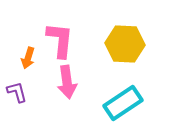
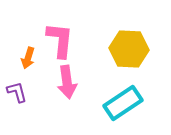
yellow hexagon: moved 4 px right, 5 px down
